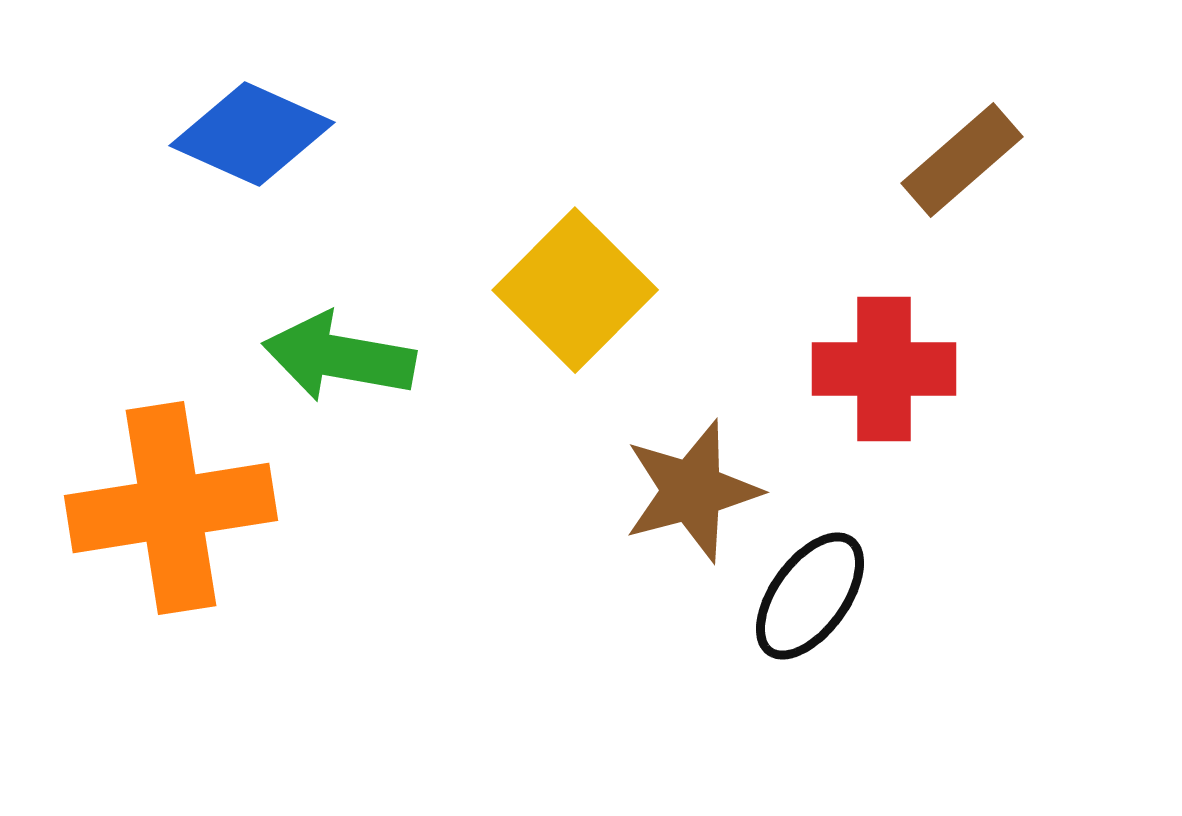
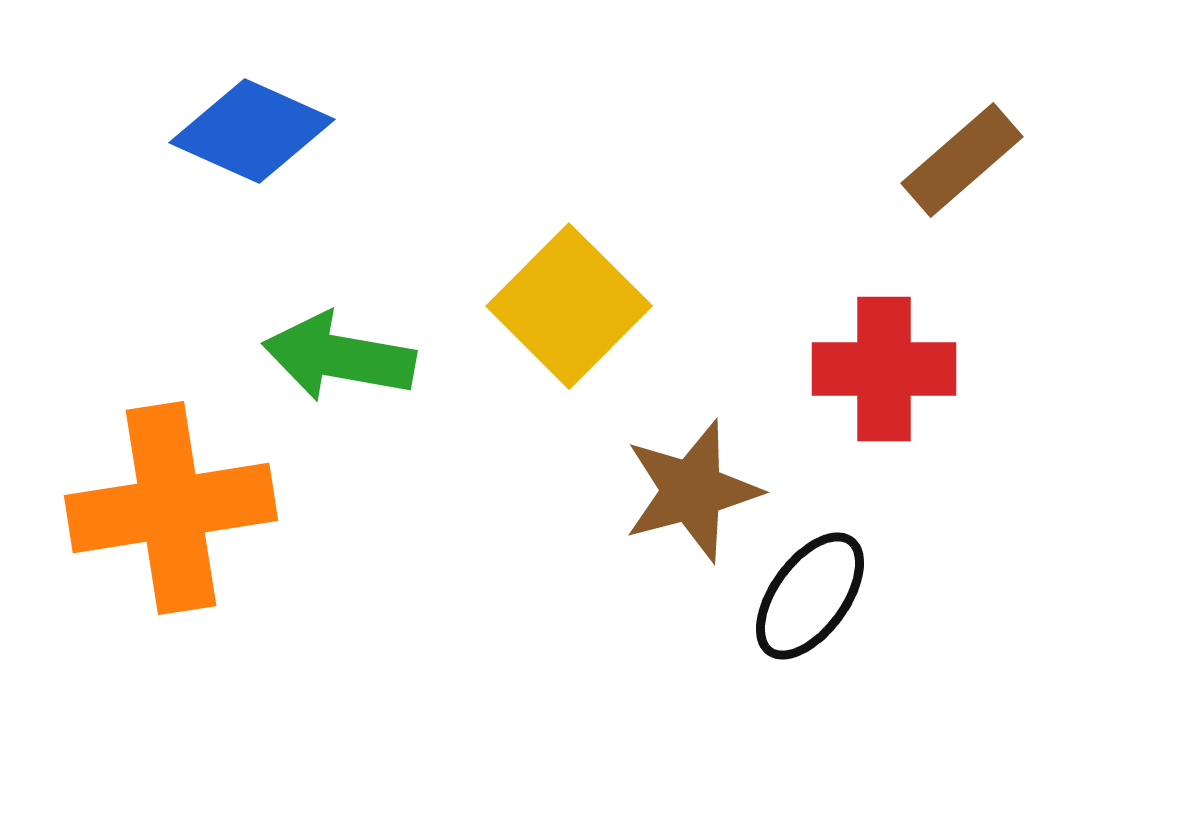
blue diamond: moved 3 px up
yellow square: moved 6 px left, 16 px down
